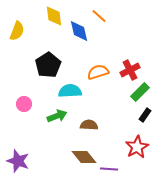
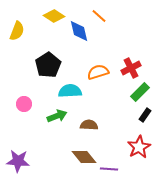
yellow diamond: rotated 50 degrees counterclockwise
red cross: moved 1 px right, 2 px up
red star: moved 2 px right
purple star: rotated 15 degrees counterclockwise
